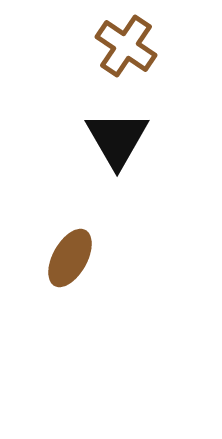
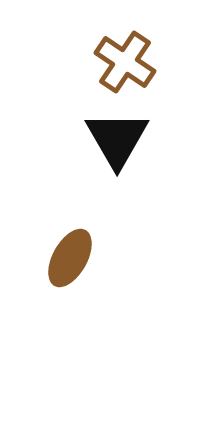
brown cross: moved 1 px left, 16 px down
